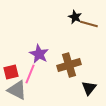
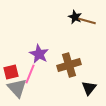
brown line: moved 2 px left, 3 px up
gray triangle: moved 2 px up; rotated 20 degrees clockwise
